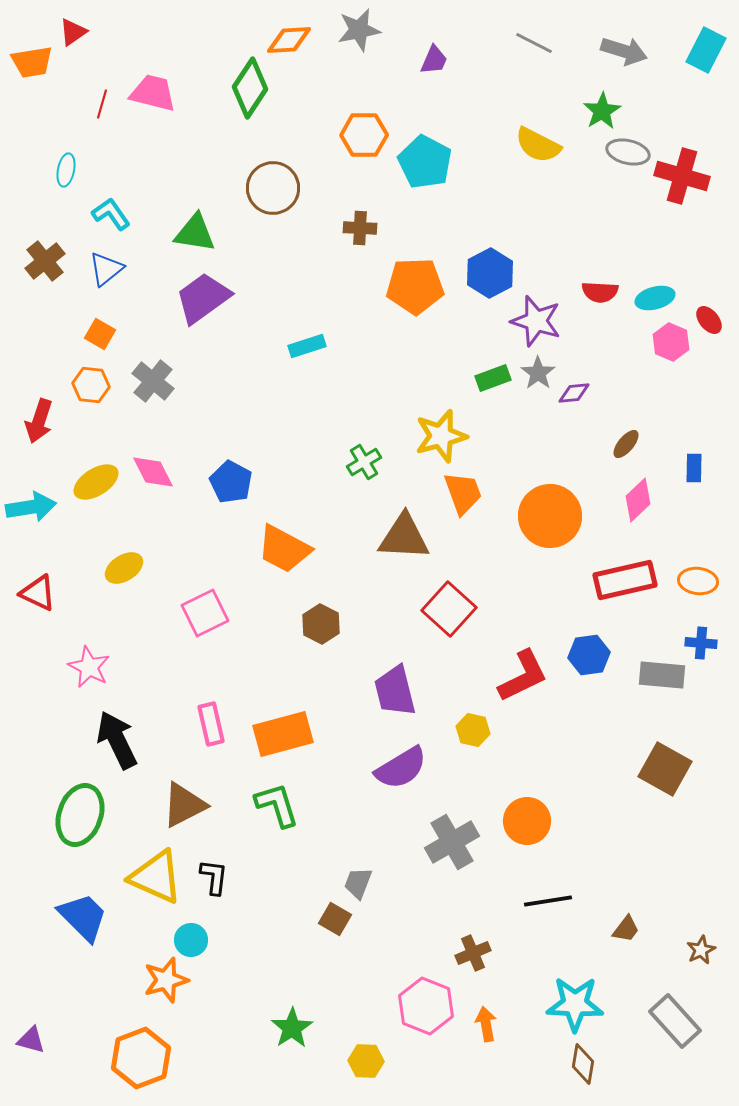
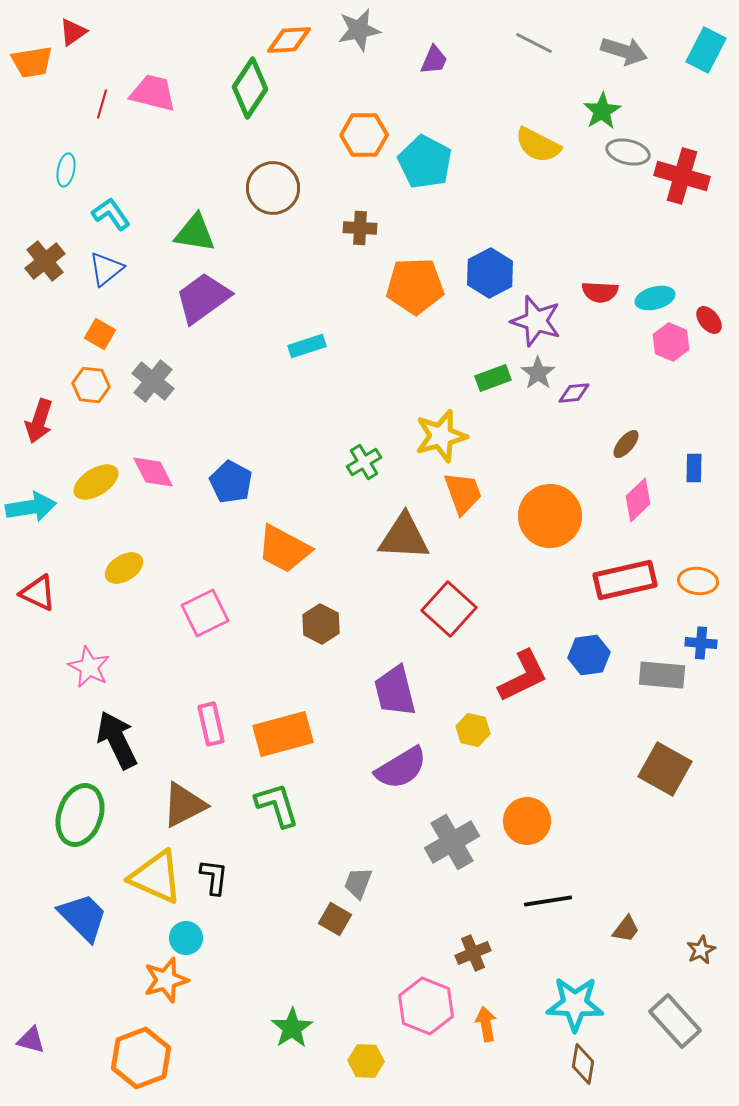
cyan circle at (191, 940): moved 5 px left, 2 px up
